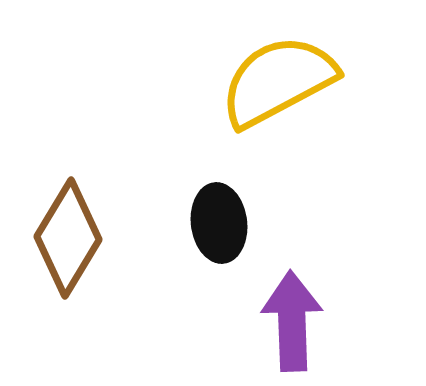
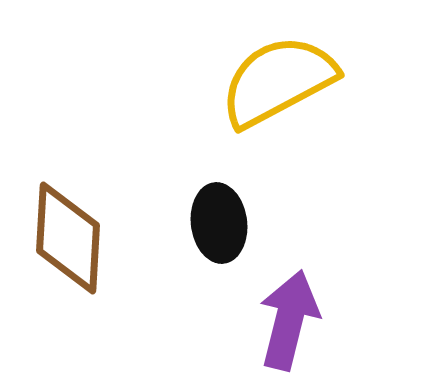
brown diamond: rotated 28 degrees counterclockwise
purple arrow: moved 3 px left, 1 px up; rotated 16 degrees clockwise
